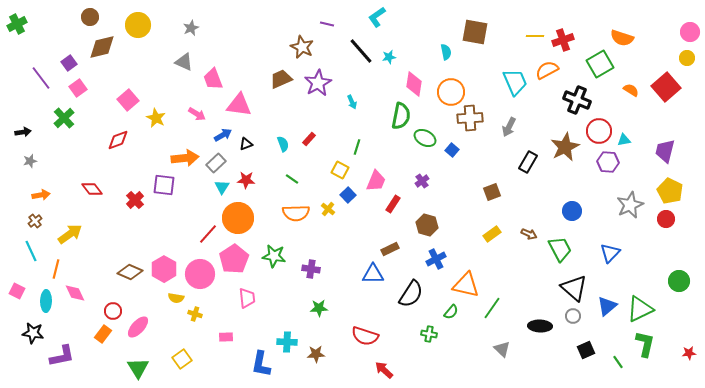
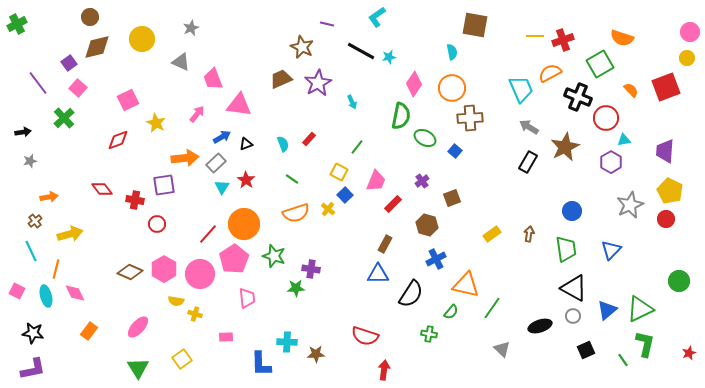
yellow circle at (138, 25): moved 4 px right, 14 px down
brown square at (475, 32): moved 7 px up
brown diamond at (102, 47): moved 5 px left
black line at (361, 51): rotated 20 degrees counterclockwise
cyan semicircle at (446, 52): moved 6 px right
gray triangle at (184, 62): moved 3 px left
orange semicircle at (547, 70): moved 3 px right, 3 px down
purple line at (41, 78): moved 3 px left, 5 px down
cyan trapezoid at (515, 82): moved 6 px right, 7 px down
pink diamond at (414, 84): rotated 25 degrees clockwise
red square at (666, 87): rotated 20 degrees clockwise
pink square at (78, 88): rotated 12 degrees counterclockwise
orange semicircle at (631, 90): rotated 14 degrees clockwise
orange circle at (451, 92): moved 1 px right, 4 px up
pink square at (128, 100): rotated 15 degrees clockwise
black cross at (577, 100): moved 1 px right, 3 px up
pink arrow at (197, 114): rotated 84 degrees counterclockwise
yellow star at (156, 118): moved 5 px down
gray arrow at (509, 127): moved 20 px right; rotated 96 degrees clockwise
red circle at (599, 131): moved 7 px right, 13 px up
blue arrow at (223, 135): moved 1 px left, 2 px down
green line at (357, 147): rotated 21 degrees clockwise
blue square at (452, 150): moved 3 px right, 1 px down
purple trapezoid at (665, 151): rotated 10 degrees counterclockwise
purple hexagon at (608, 162): moved 3 px right; rotated 25 degrees clockwise
yellow square at (340, 170): moved 1 px left, 2 px down
red star at (246, 180): rotated 30 degrees clockwise
purple square at (164, 185): rotated 15 degrees counterclockwise
red diamond at (92, 189): moved 10 px right
brown square at (492, 192): moved 40 px left, 6 px down
orange arrow at (41, 195): moved 8 px right, 2 px down
blue square at (348, 195): moved 3 px left
red cross at (135, 200): rotated 36 degrees counterclockwise
red rectangle at (393, 204): rotated 12 degrees clockwise
orange semicircle at (296, 213): rotated 16 degrees counterclockwise
orange circle at (238, 218): moved 6 px right, 6 px down
yellow arrow at (70, 234): rotated 20 degrees clockwise
brown arrow at (529, 234): rotated 105 degrees counterclockwise
brown rectangle at (390, 249): moved 5 px left, 5 px up; rotated 36 degrees counterclockwise
green trapezoid at (560, 249): moved 6 px right; rotated 20 degrees clockwise
blue triangle at (610, 253): moved 1 px right, 3 px up
green star at (274, 256): rotated 10 degrees clockwise
blue triangle at (373, 274): moved 5 px right
black triangle at (574, 288): rotated 12 degrees counterclockwise
yellow semicircle at (176, 298): moved 3 px down
cyan ellipse at (46, 301): moved 5 px up; rotated 15 degrees counterclockwise
blue triangle at (607, 306): moved 4 px down
green star at (319, 308): moved 23 px left, 20 px up
red circle at (113, 311): moved 44 px right, 87 px up
black ellipse at (540, 326): rotated 20 degrees counterclockwise
orange rectangle at (103, 334): moved 14 px left, 3 px up
red star at (689, 353): rotated 16 degrees counterclockwise
purple L-shape at (62, 356): moved 29 px left, 13 px down
green line at (618, 362): moved 5 px right, 2 px up
blue L-shape at (261, 364): rotated 12 degrees counterclockwise
red arrow at (384, 370): rotated 54 degrees clockwise
